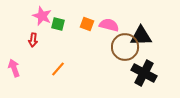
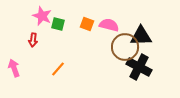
black cross: moved 5 px left, 6 px up
